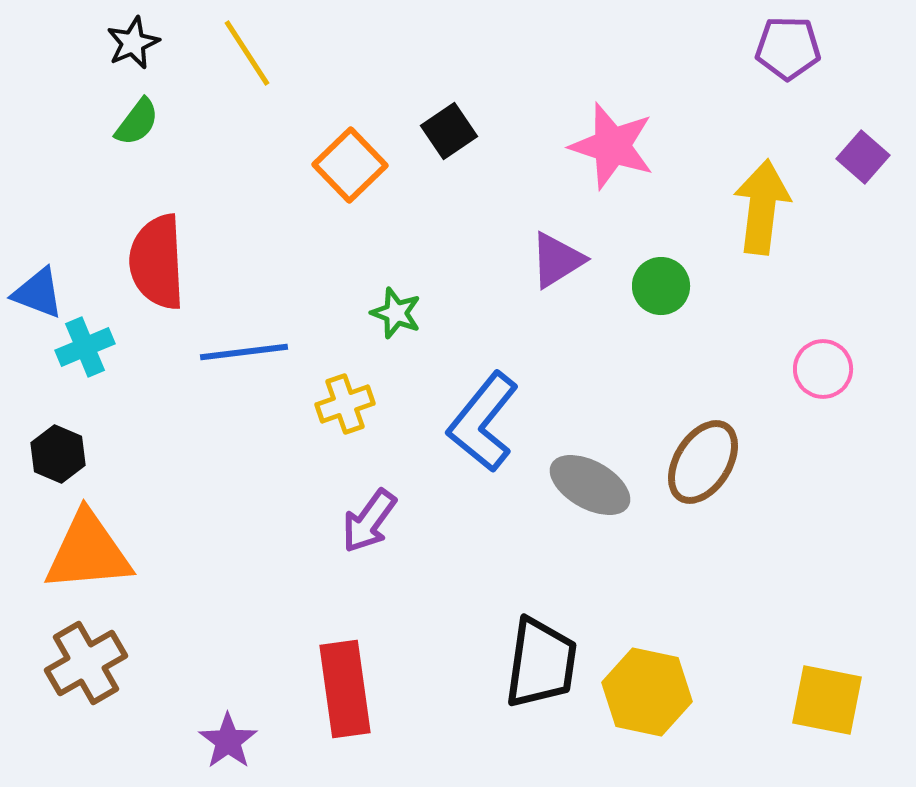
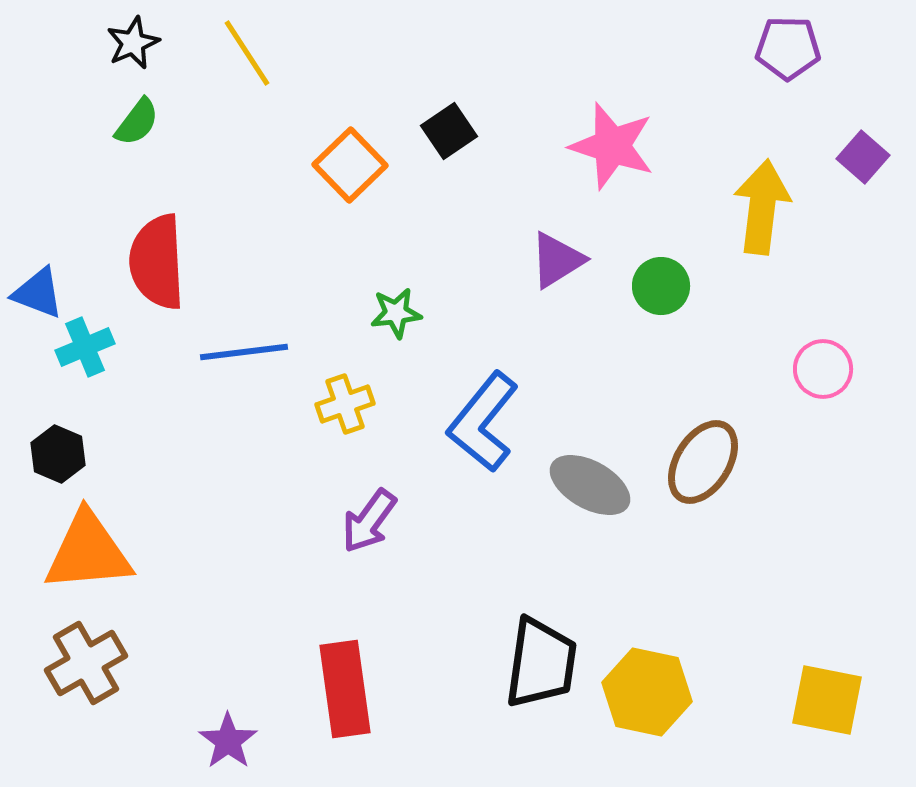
green star: rotated 27 degrees counterclockwise
